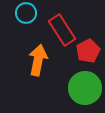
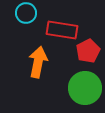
red rectangle: rotated 48 degrees counterclockwise
orange arrow: moved 2 px down
